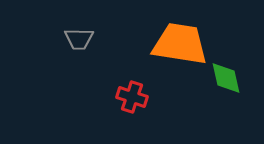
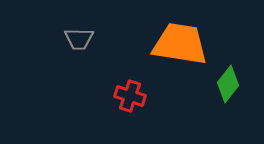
green diamond: moved 2 px right, 6 px down; rotated 51 degrees clockwise
red cross: moved 2 px left, 1 px up
